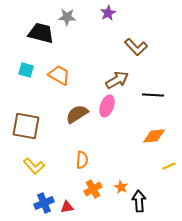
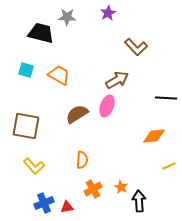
black line: moved 13 px right, 3 px down
